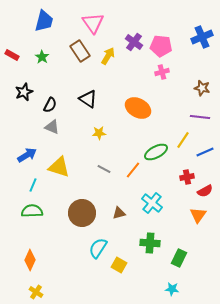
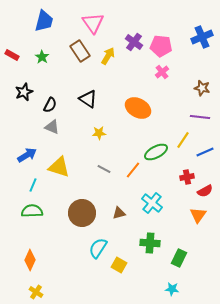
pink cross: rotated 24 degrees counterclockwise
